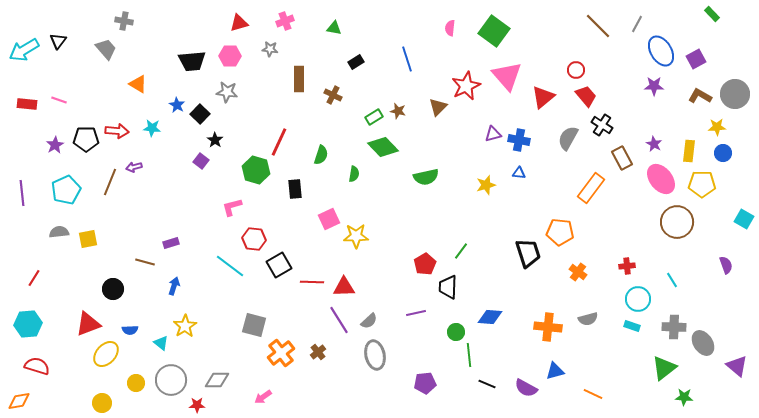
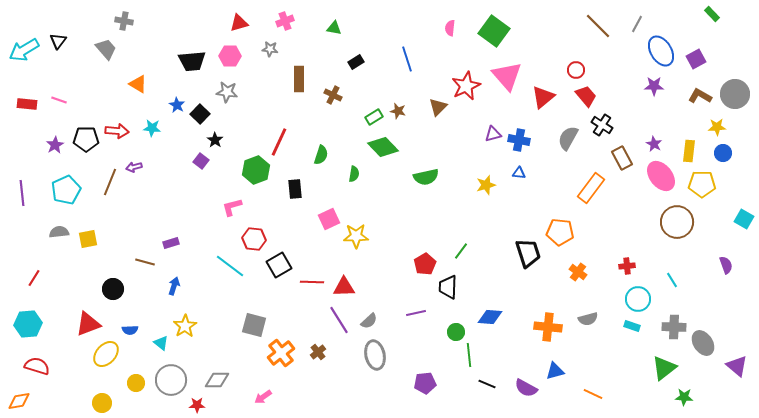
green hexagon at (256, 170): rotated 24 degrees clockwise
pink ellipse at (661, 179): moved 3 px up
